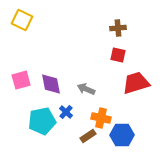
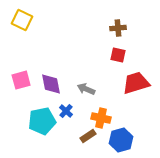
blue cross: moved 1 px up
blue hexagon: moved 1 px left, 5 px down; rotated 15 degrees counterclockwise
